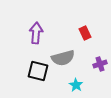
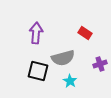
red rectangle: rotated 32 degrees counterclockwise
cyan star: moved 6 px left, 4 px up
